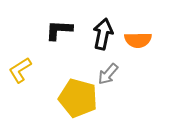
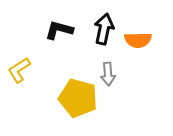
black L-shape: rotated 12 degrees clockwise
black arrow: moved 1 px right, 5 px up
yellow L-shape: moved 1 px left
gray arrow: rotated 45 degrees counterclockwise
